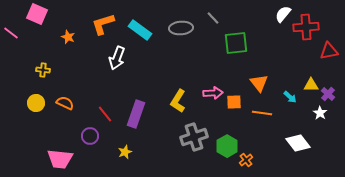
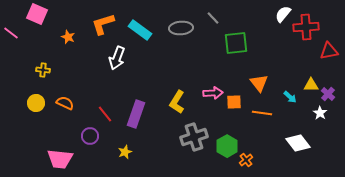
yellow L-shape: moved 1 px left, 1 px down
